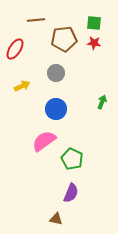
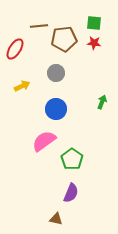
brown line: moved 3 px right, 6 px down
green pentagon: rotated 10 degrees clockwise
